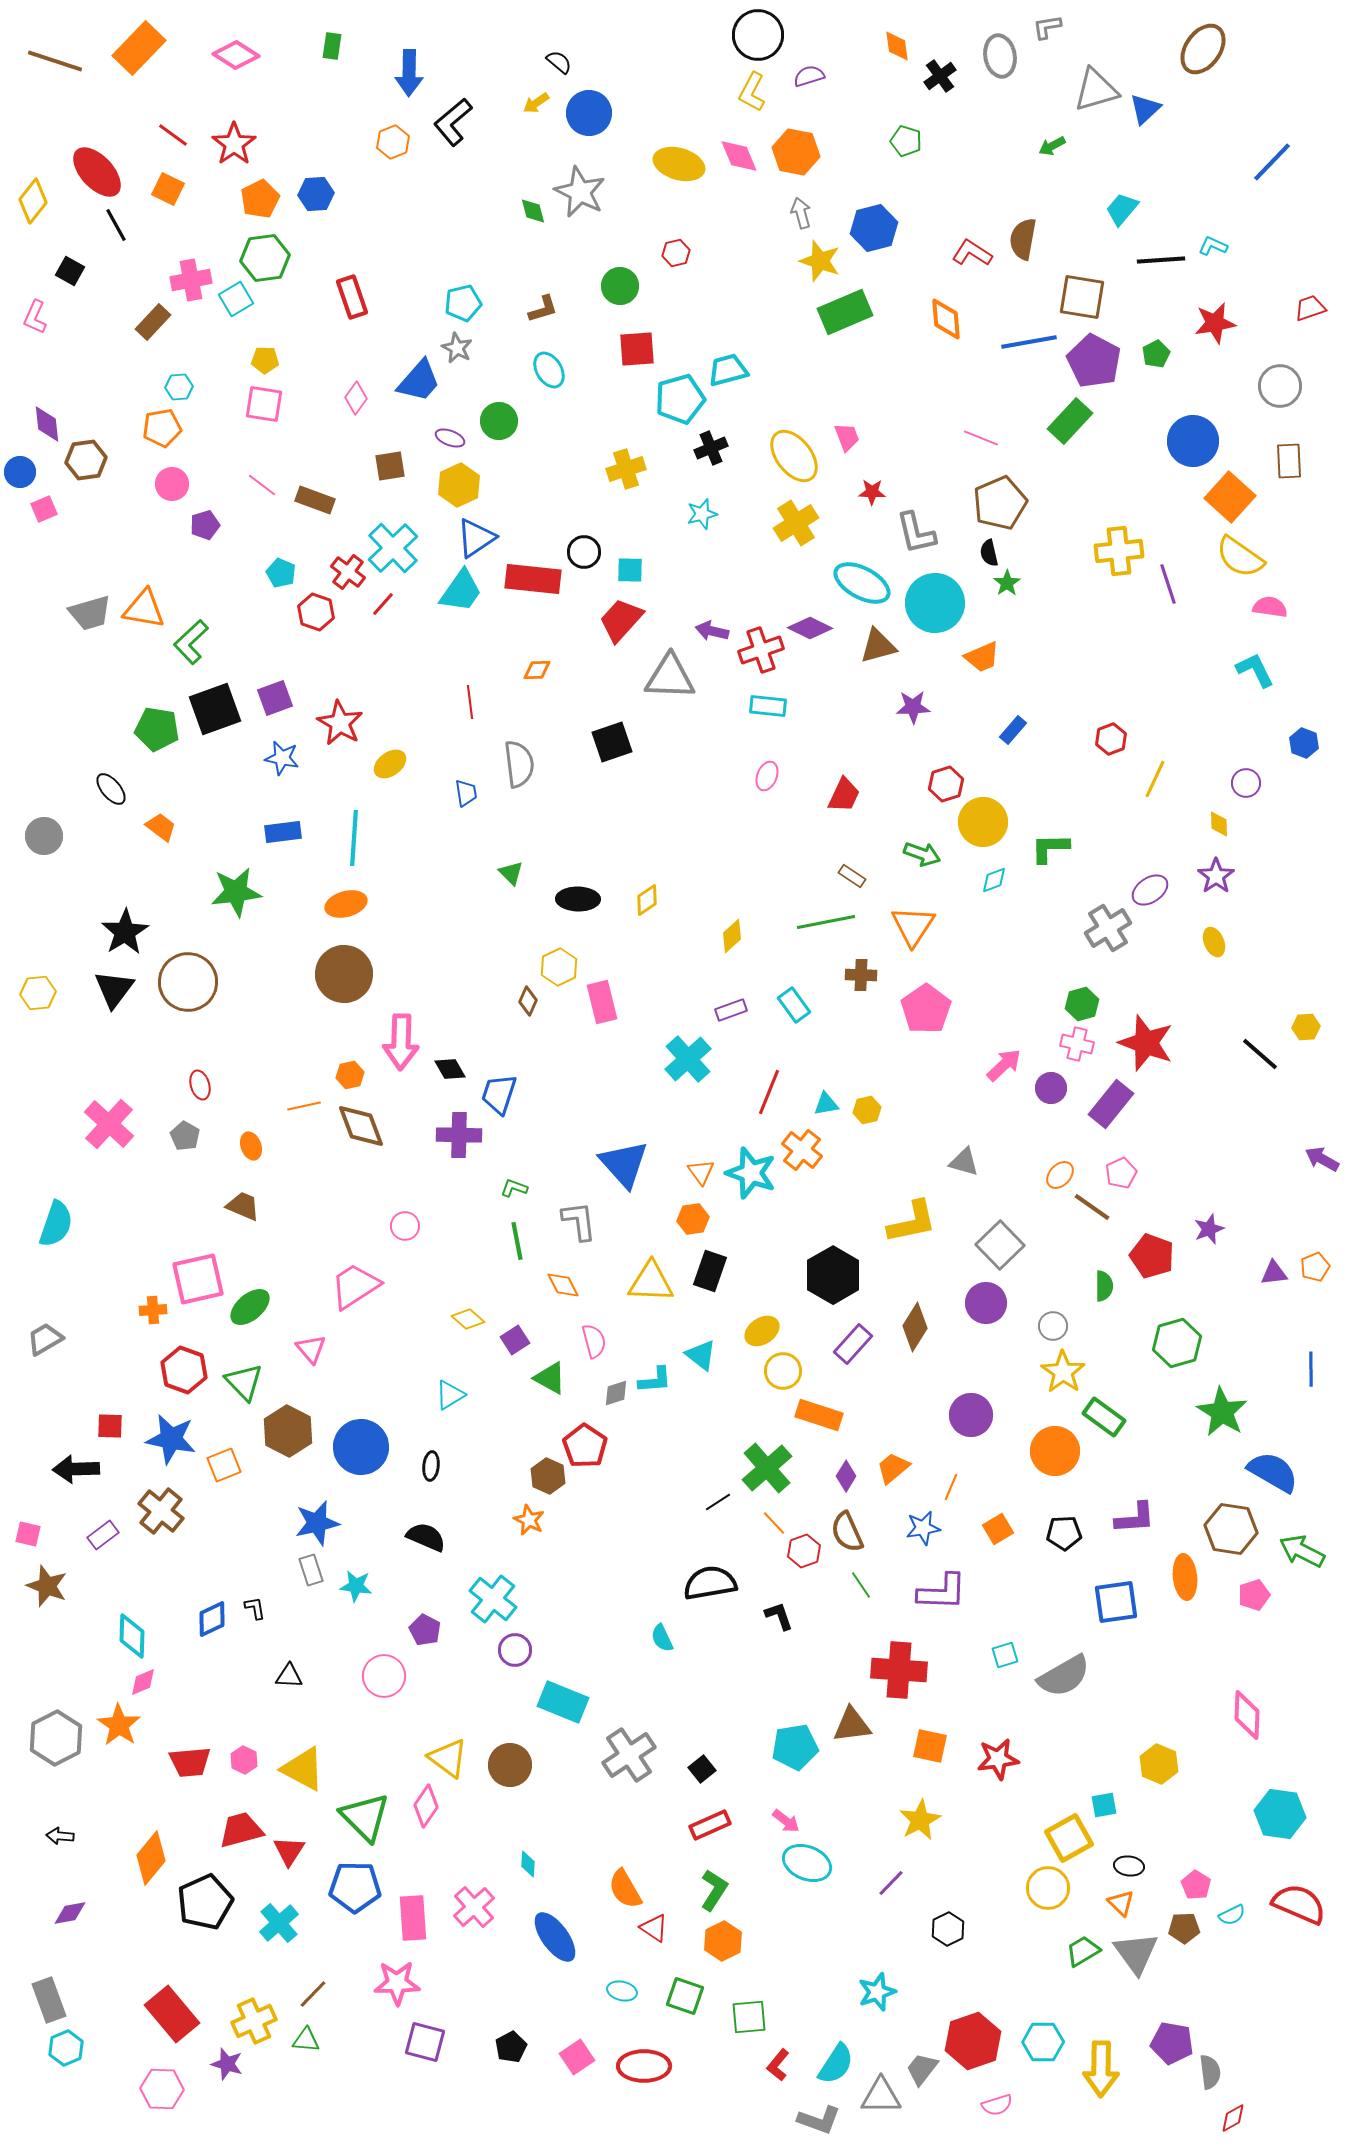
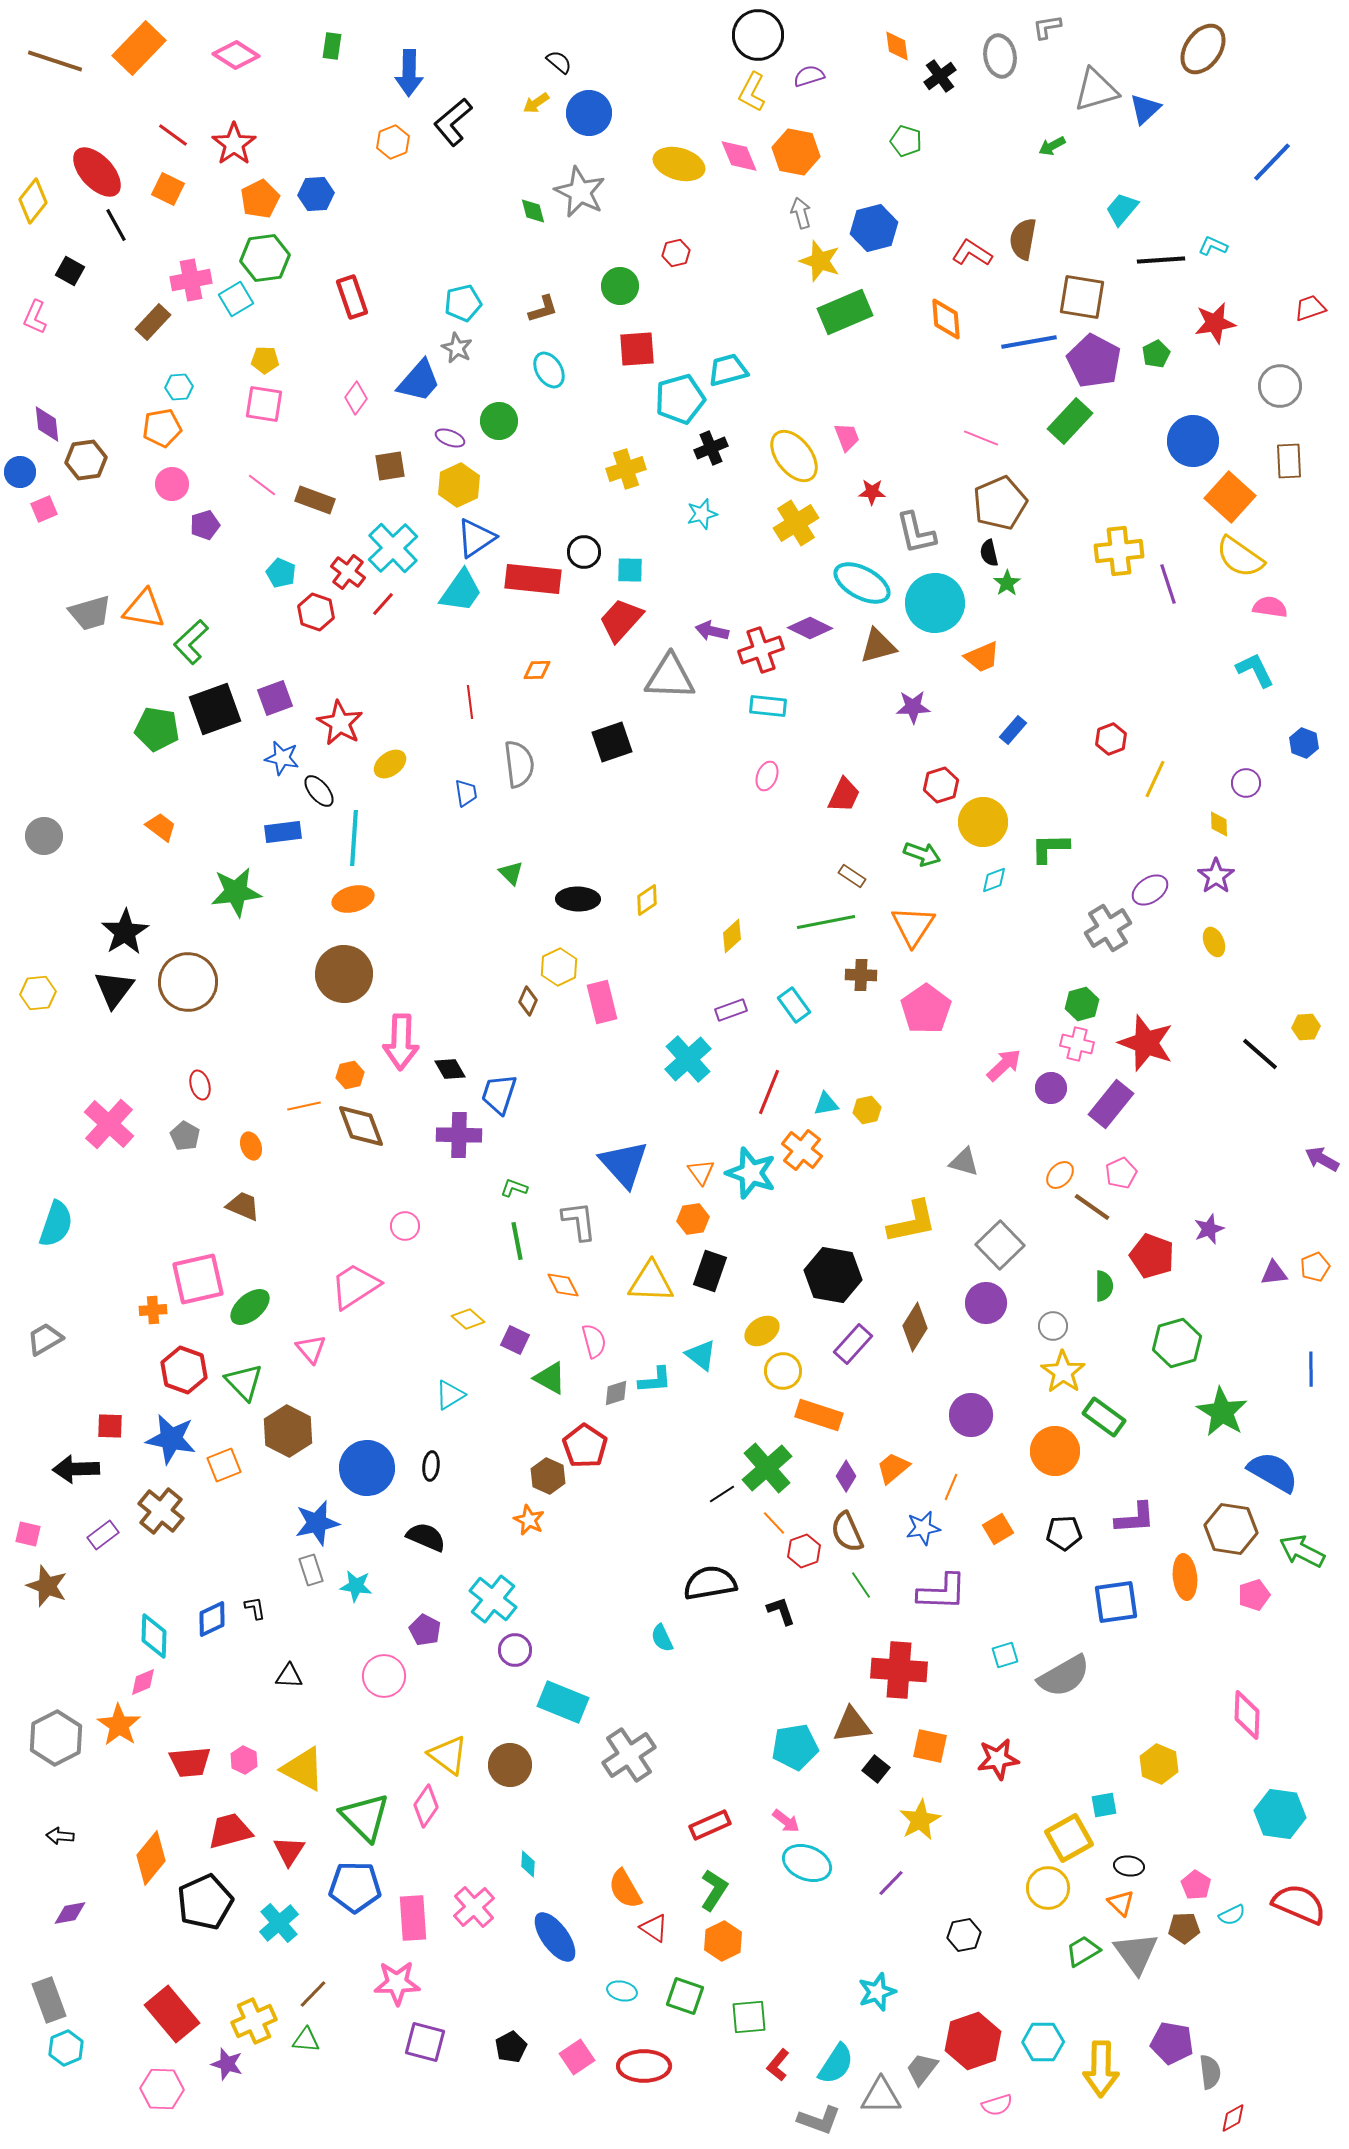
red hexagon at (946, 784): moved 5 px left, 1 px down
black ellipse at (111, 789): moved 208 px right, 2 px down
orange ellipse at (346, 904): moved 7 px right, 5 px up
black hexagon at (833, 1275): rotated 20 degrees counterclockwise
purple square at (515, 1340): rotated 32 degrees counterclockwise
blue circle at (361, 1447): moved 6 px right, 21 px down
black line at (718, 1502): moved 4 px right, 8 px up
black L-shape at (779, 1616): moved 2 px right, 5 px up
cyan diamond at (132, 1636): moved 22 px right
yellow triangle at (448, 1758): moved 3 px up
black square at (702, 1769): moved 174 px right; rotated 12 degrees counterclockwise
red trapezoid at (241, 1830): moved 11 px left, 1 px down
black hexagon at (948, 1929): moved 16 px right, 6 px down; rotated 16 degrees clockwise
